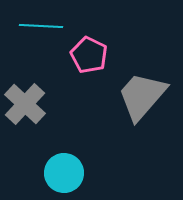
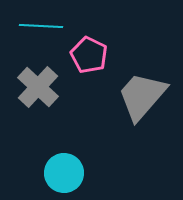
gray cross: moved 13 px right, 17 px up
